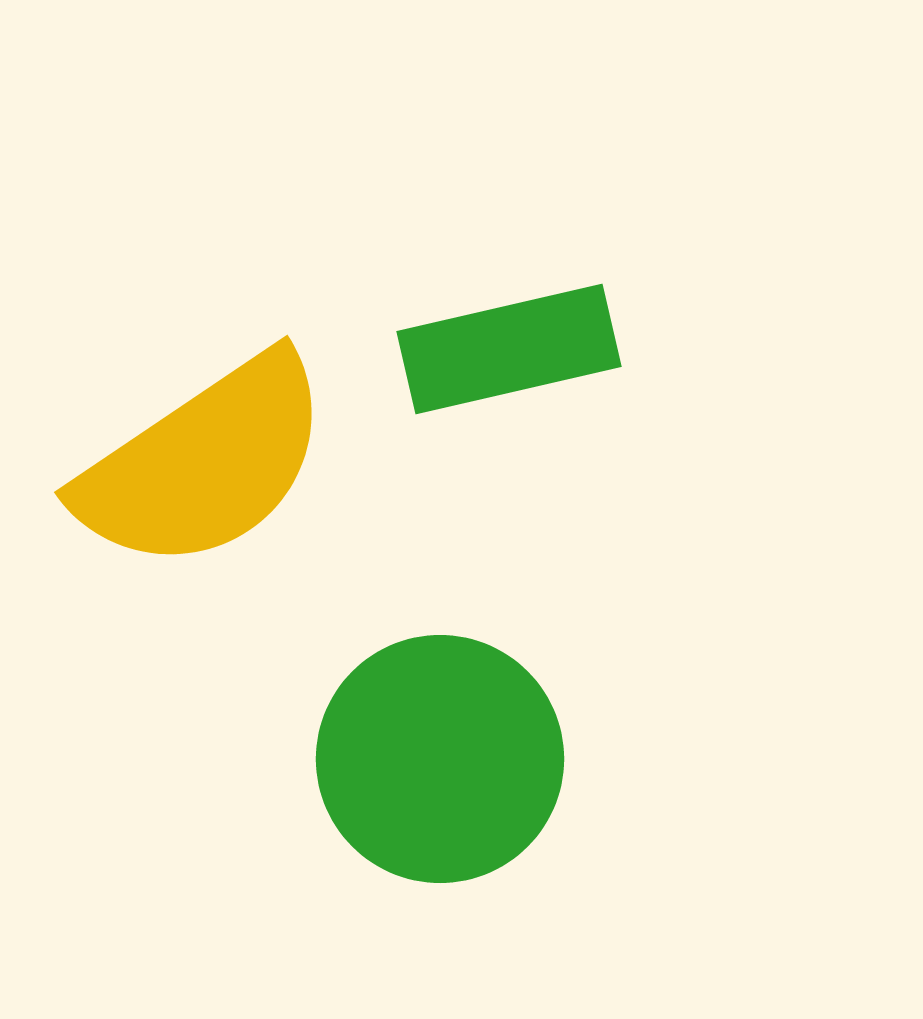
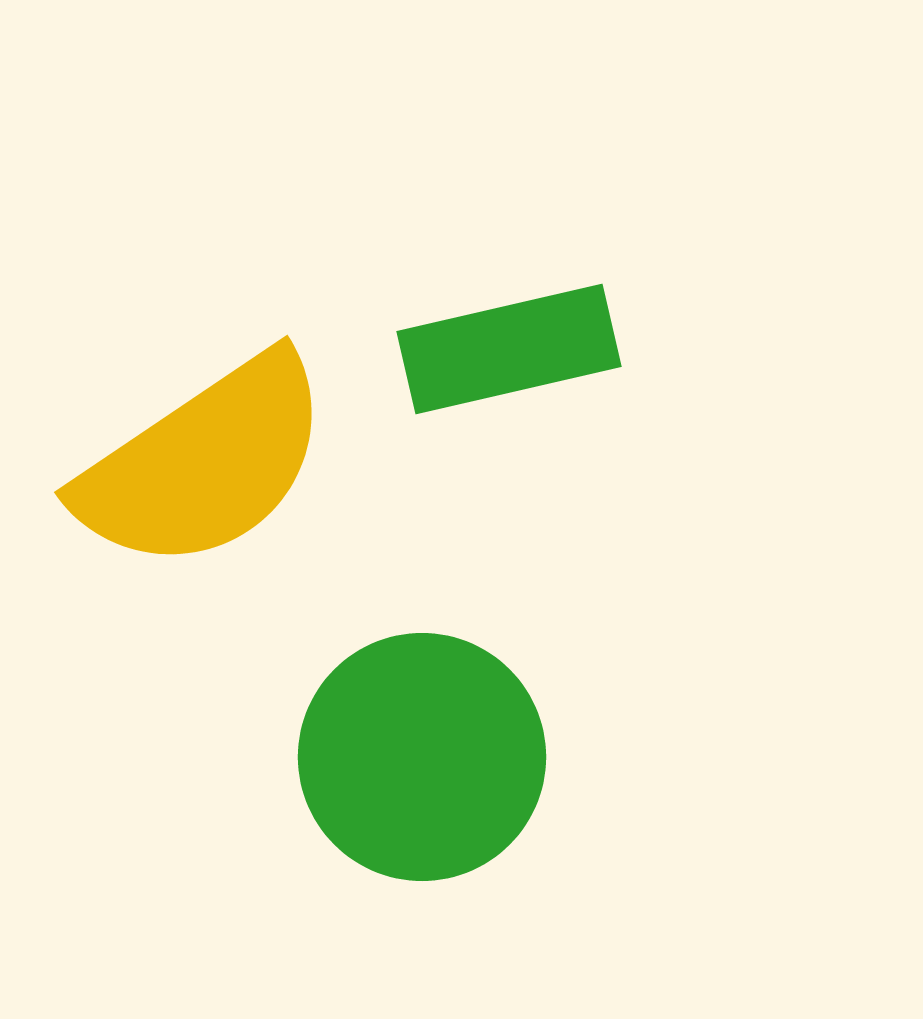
green circle: moved 18 px left, 2 px up
